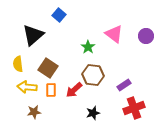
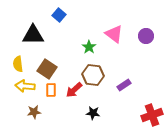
black triangle: rotated 40 degrees clockwise
green star: moved 1 px right
brown square: moved 1 px left, 1 px down
yellow arrow: moved 2 px left, 1 px up
red cross: moved 18 px right, 7 px down
black star: rotated 24 degrees clockwise
